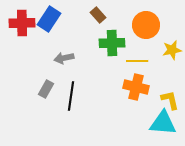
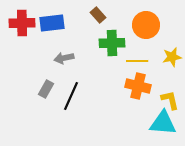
blue rectangle: moved 3 px right, 4 px down; rotated 50 degrees clockwise
yellow star: moved 7 px down
orange cross: moved 2 px right, 1 px up
black line: rotated 16 degrees clockwise
